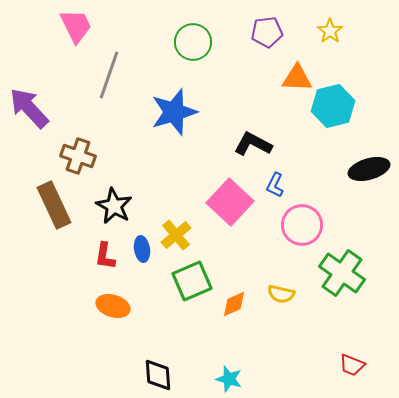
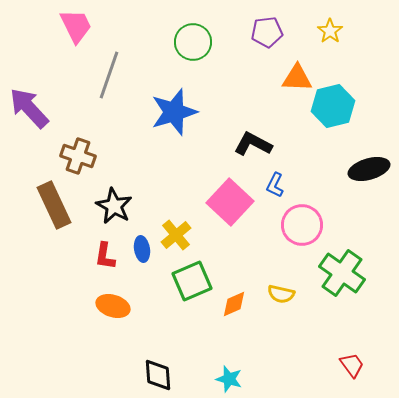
red trapezoid: rotated 148 degrees counterclockwise
